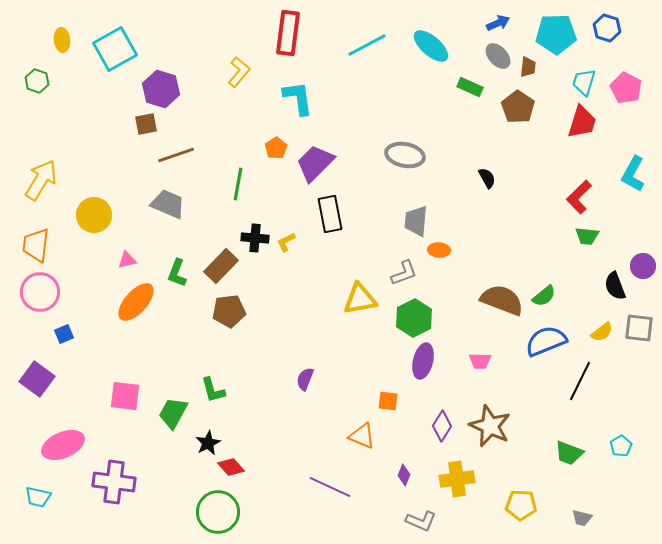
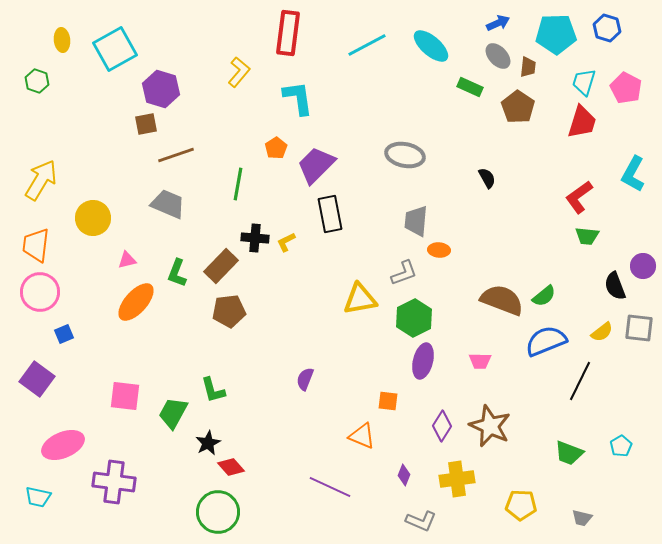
purple trapezoid at (315, 163): moved 1 px right, 2 px down
red L-shape at (579, 197): rotated 8 degrees clockwise
yellow circle at (94, 215): moved 1 px left, 3 px down
